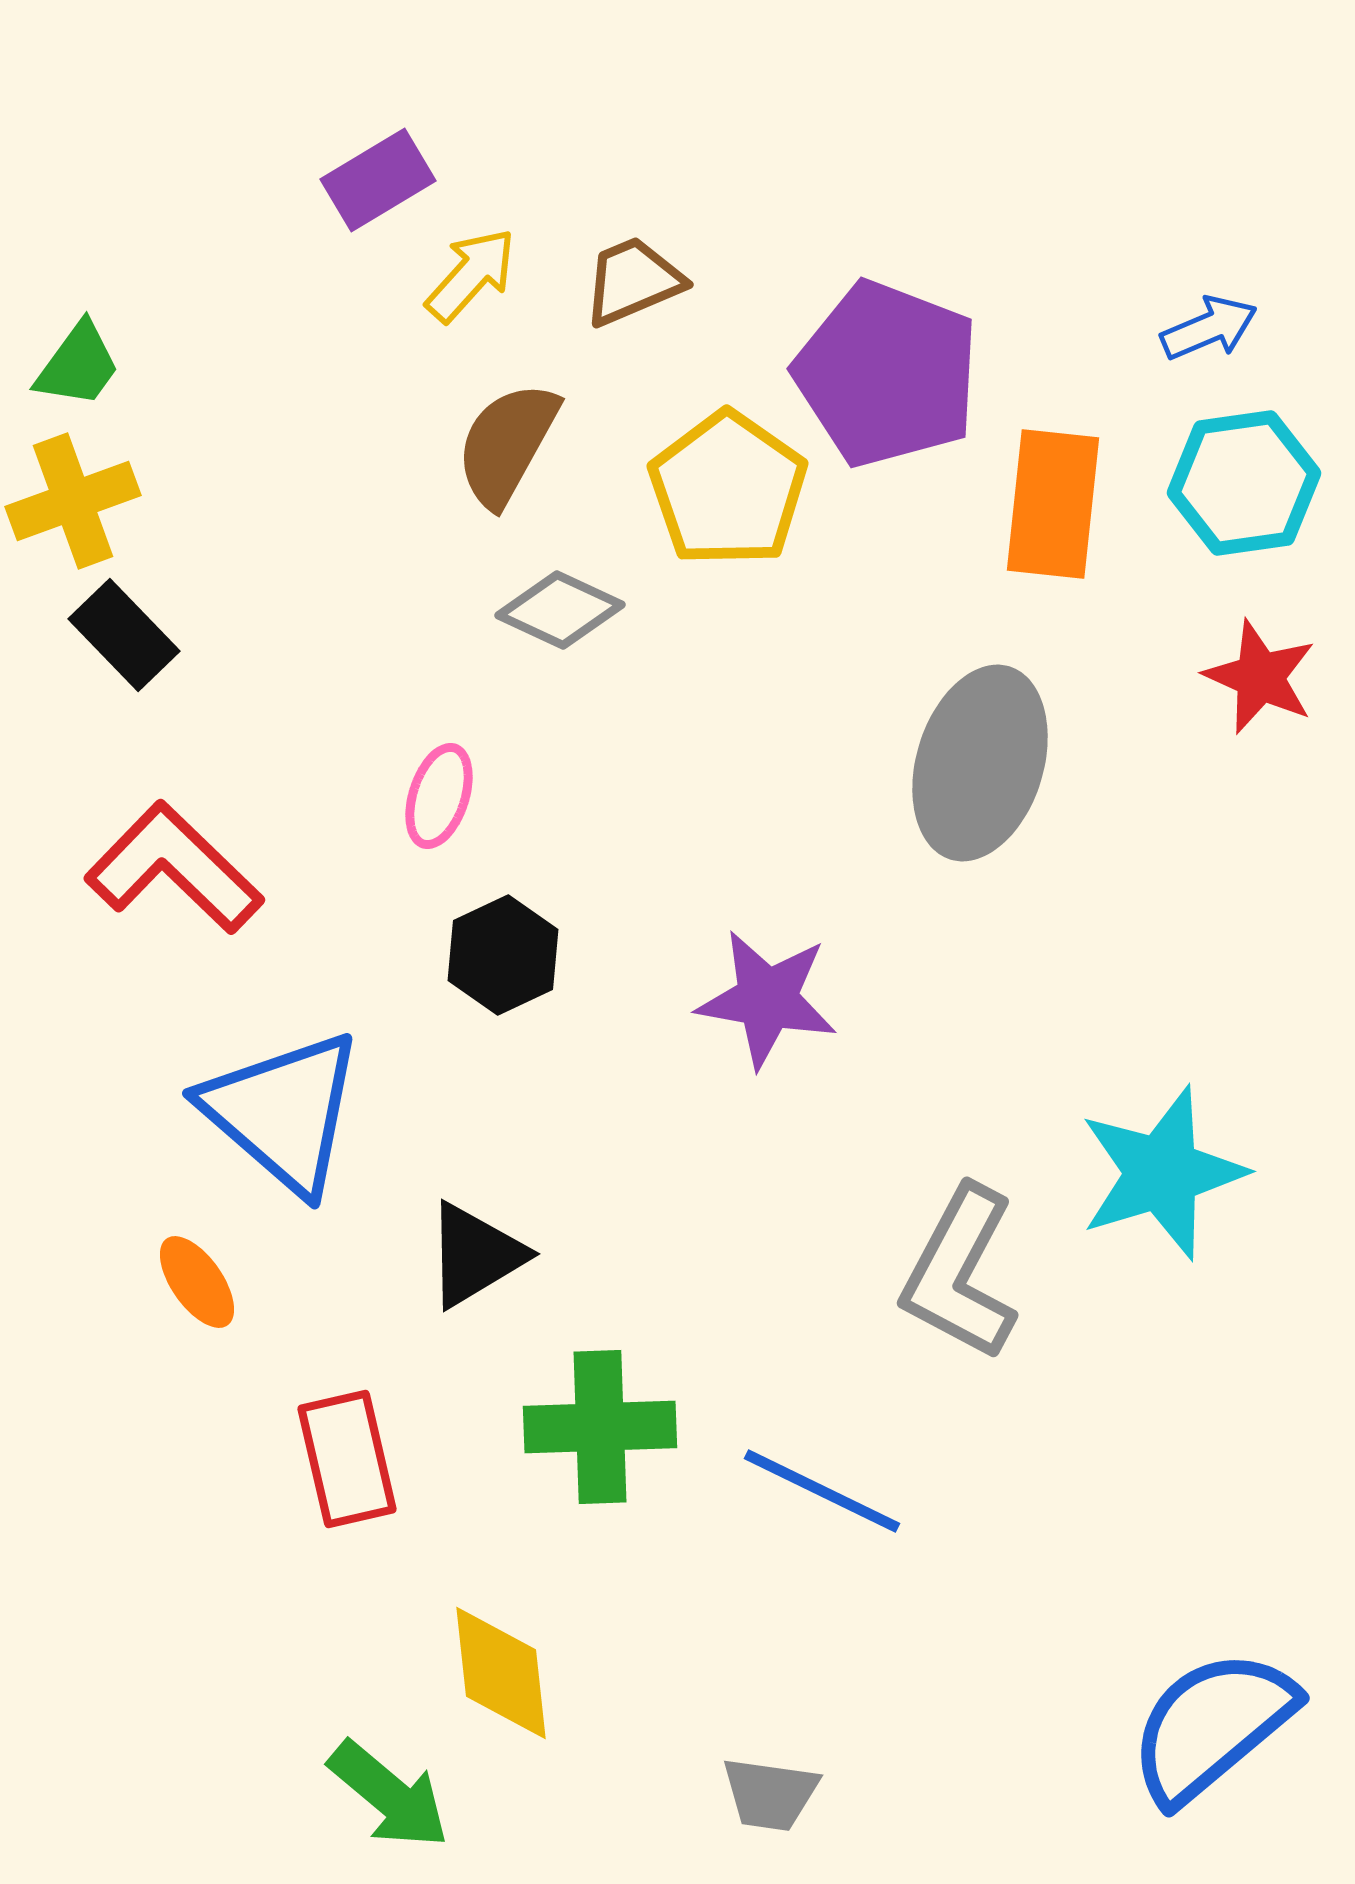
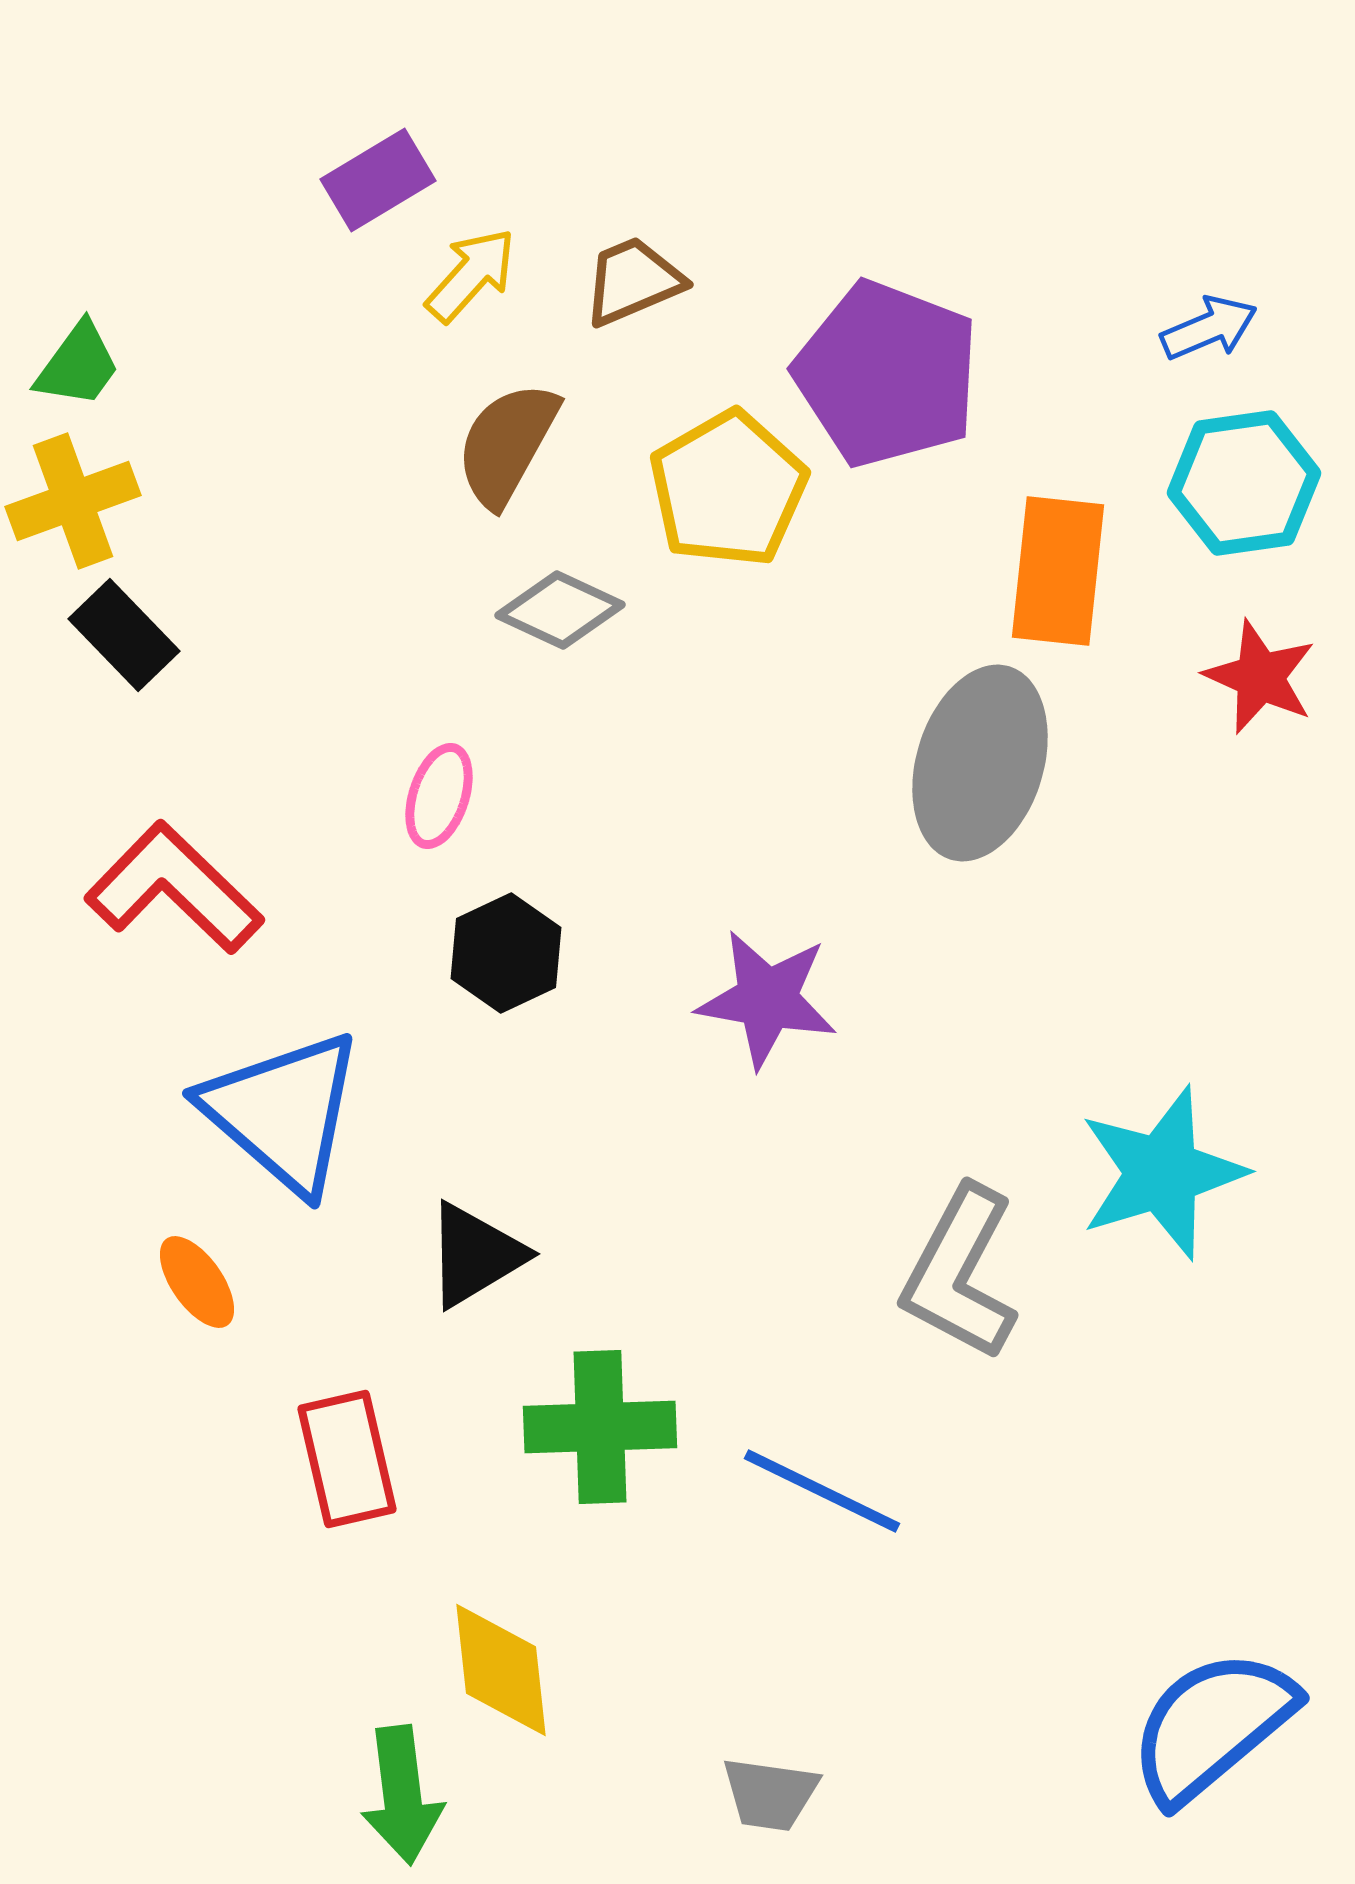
yellow pentagon: rotated 7 degrees clockwise
orange rectangle: moved 5 px right, 67 px down
red L-shape: moved 20 px down
black hexagon: moved 3 px right, 2 px up
yellow diamond: moved 3 px up
green arrow: moved 13 px right; rotated 43 degrees clockwise
